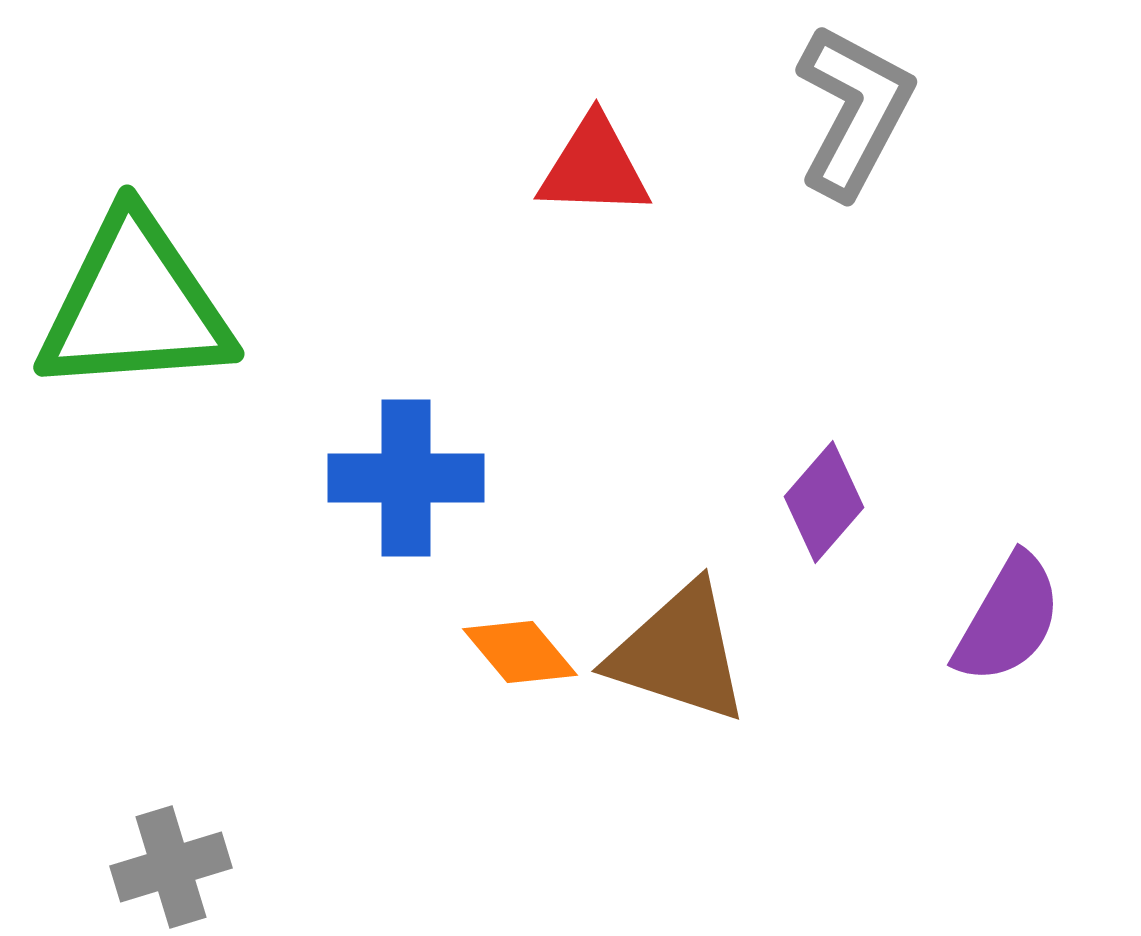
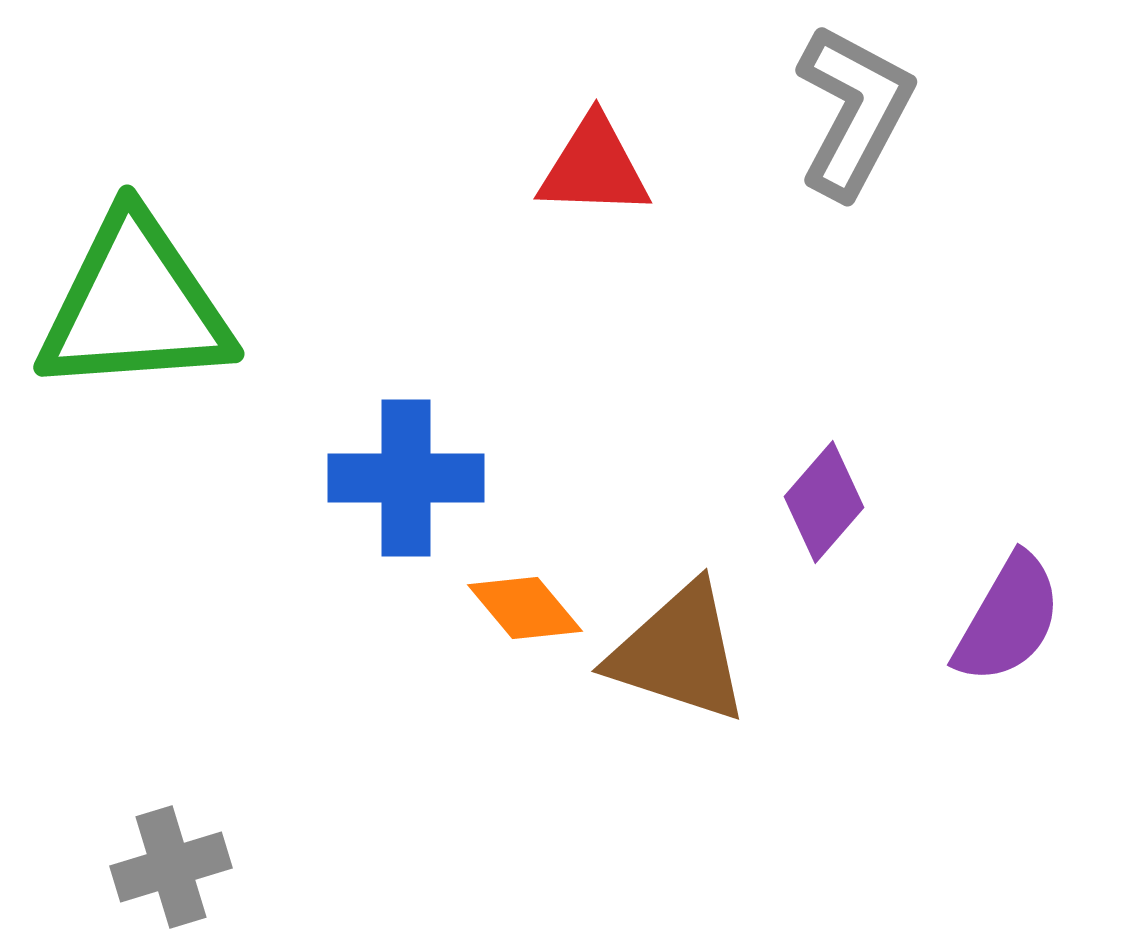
orange diamond: moved 5 px right, 44 px up
